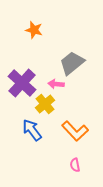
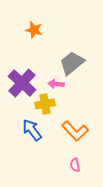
yellow cross: rotated 30 degrees clockwise
